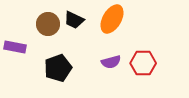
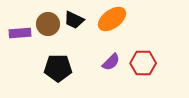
orange ellipse: rotated 24 degrees clockwise
purple rectangle: moved 5 px right, 14 px up; rotated 15 degrees counterclockwise
purple semicircle: rotated 30 degrees counterclockwise
black pentagon: rotated 20 degrees clockwise
